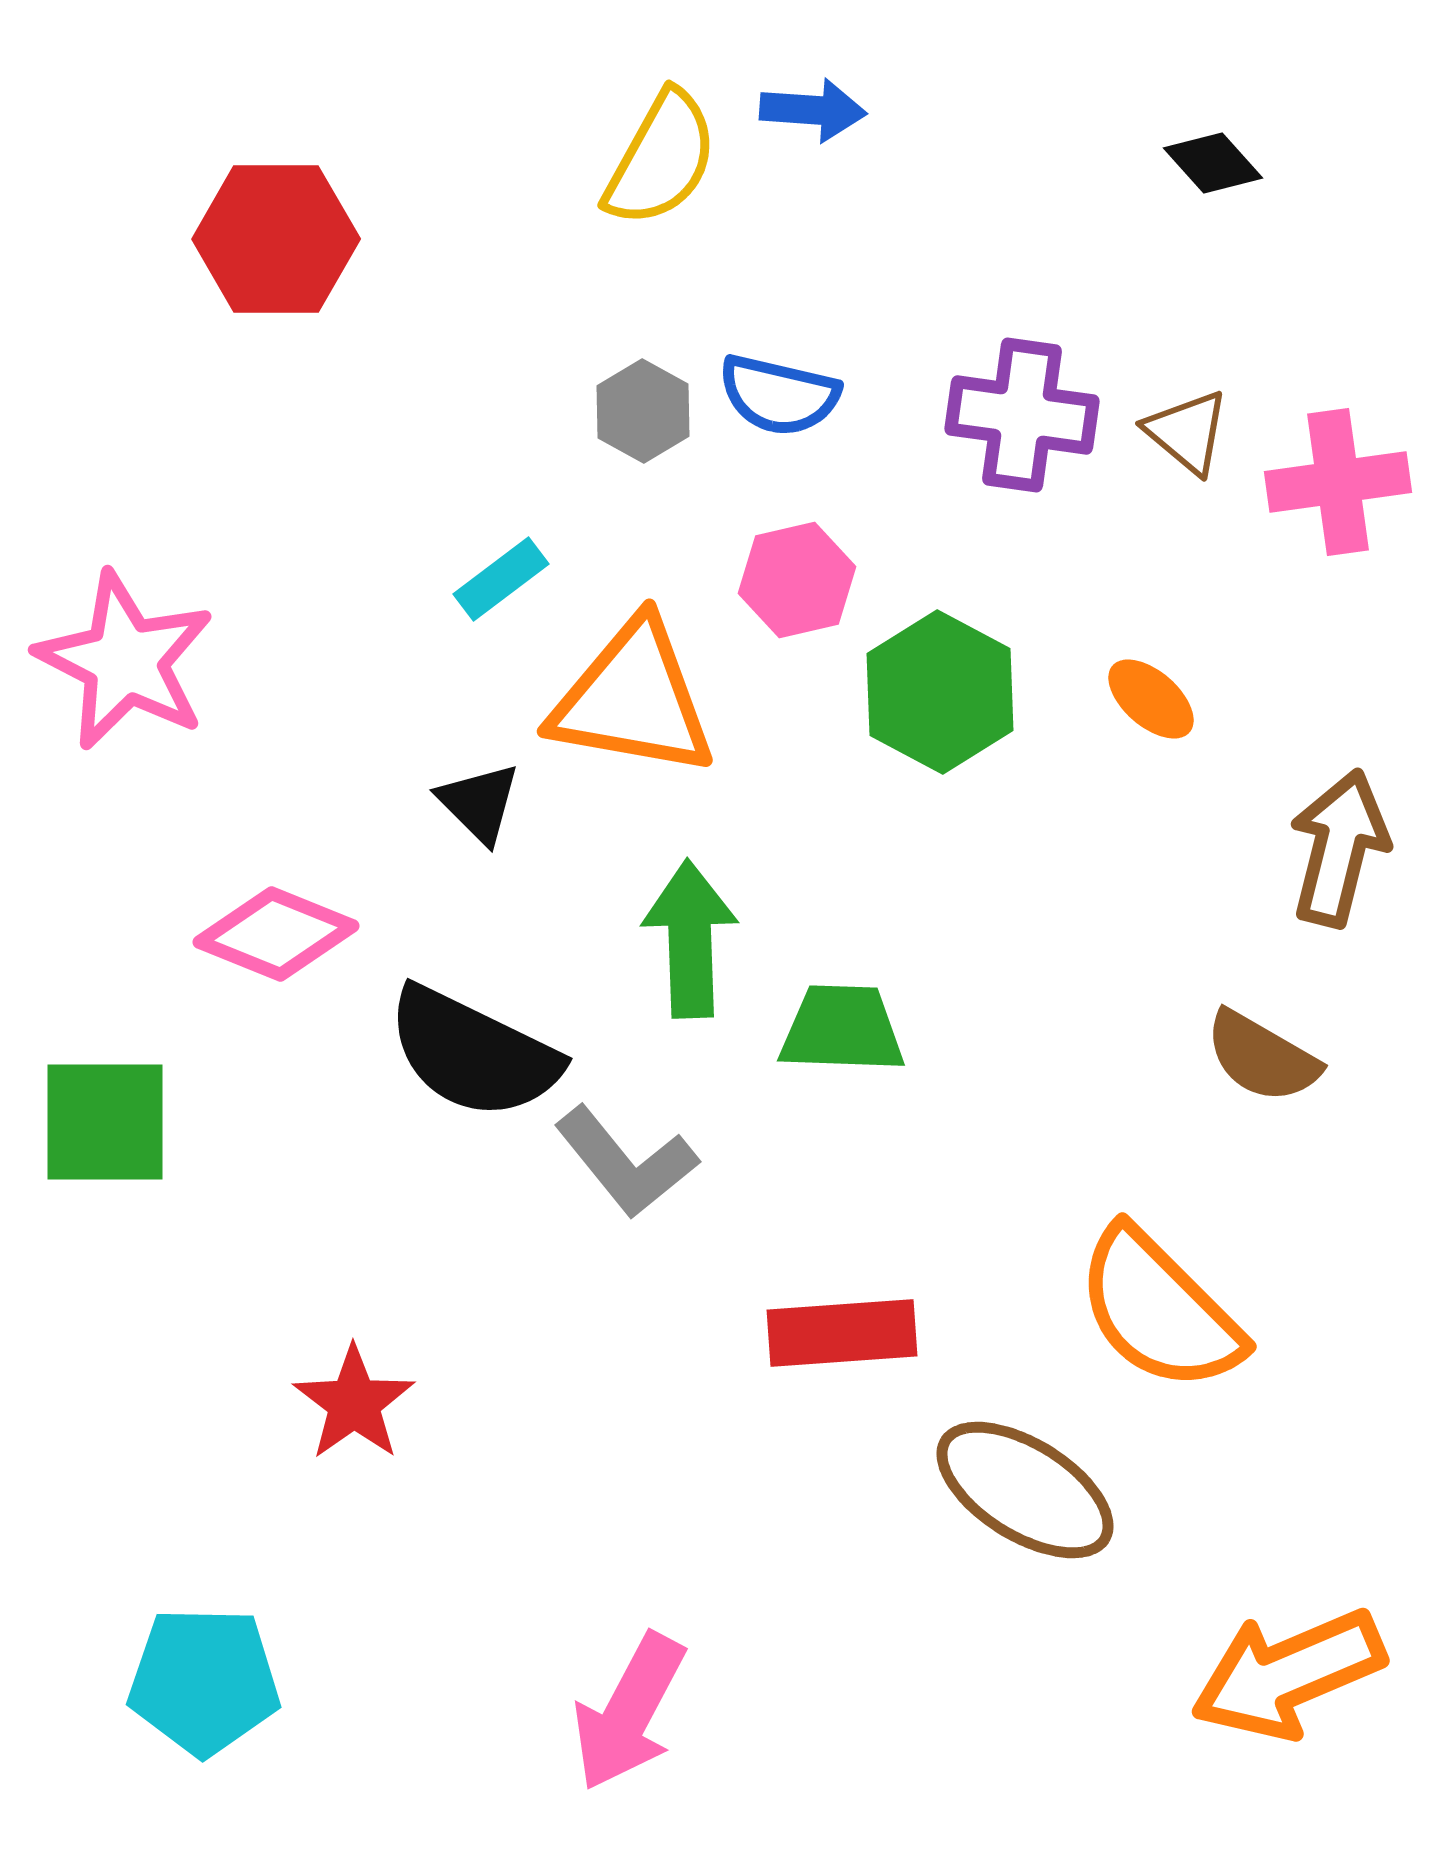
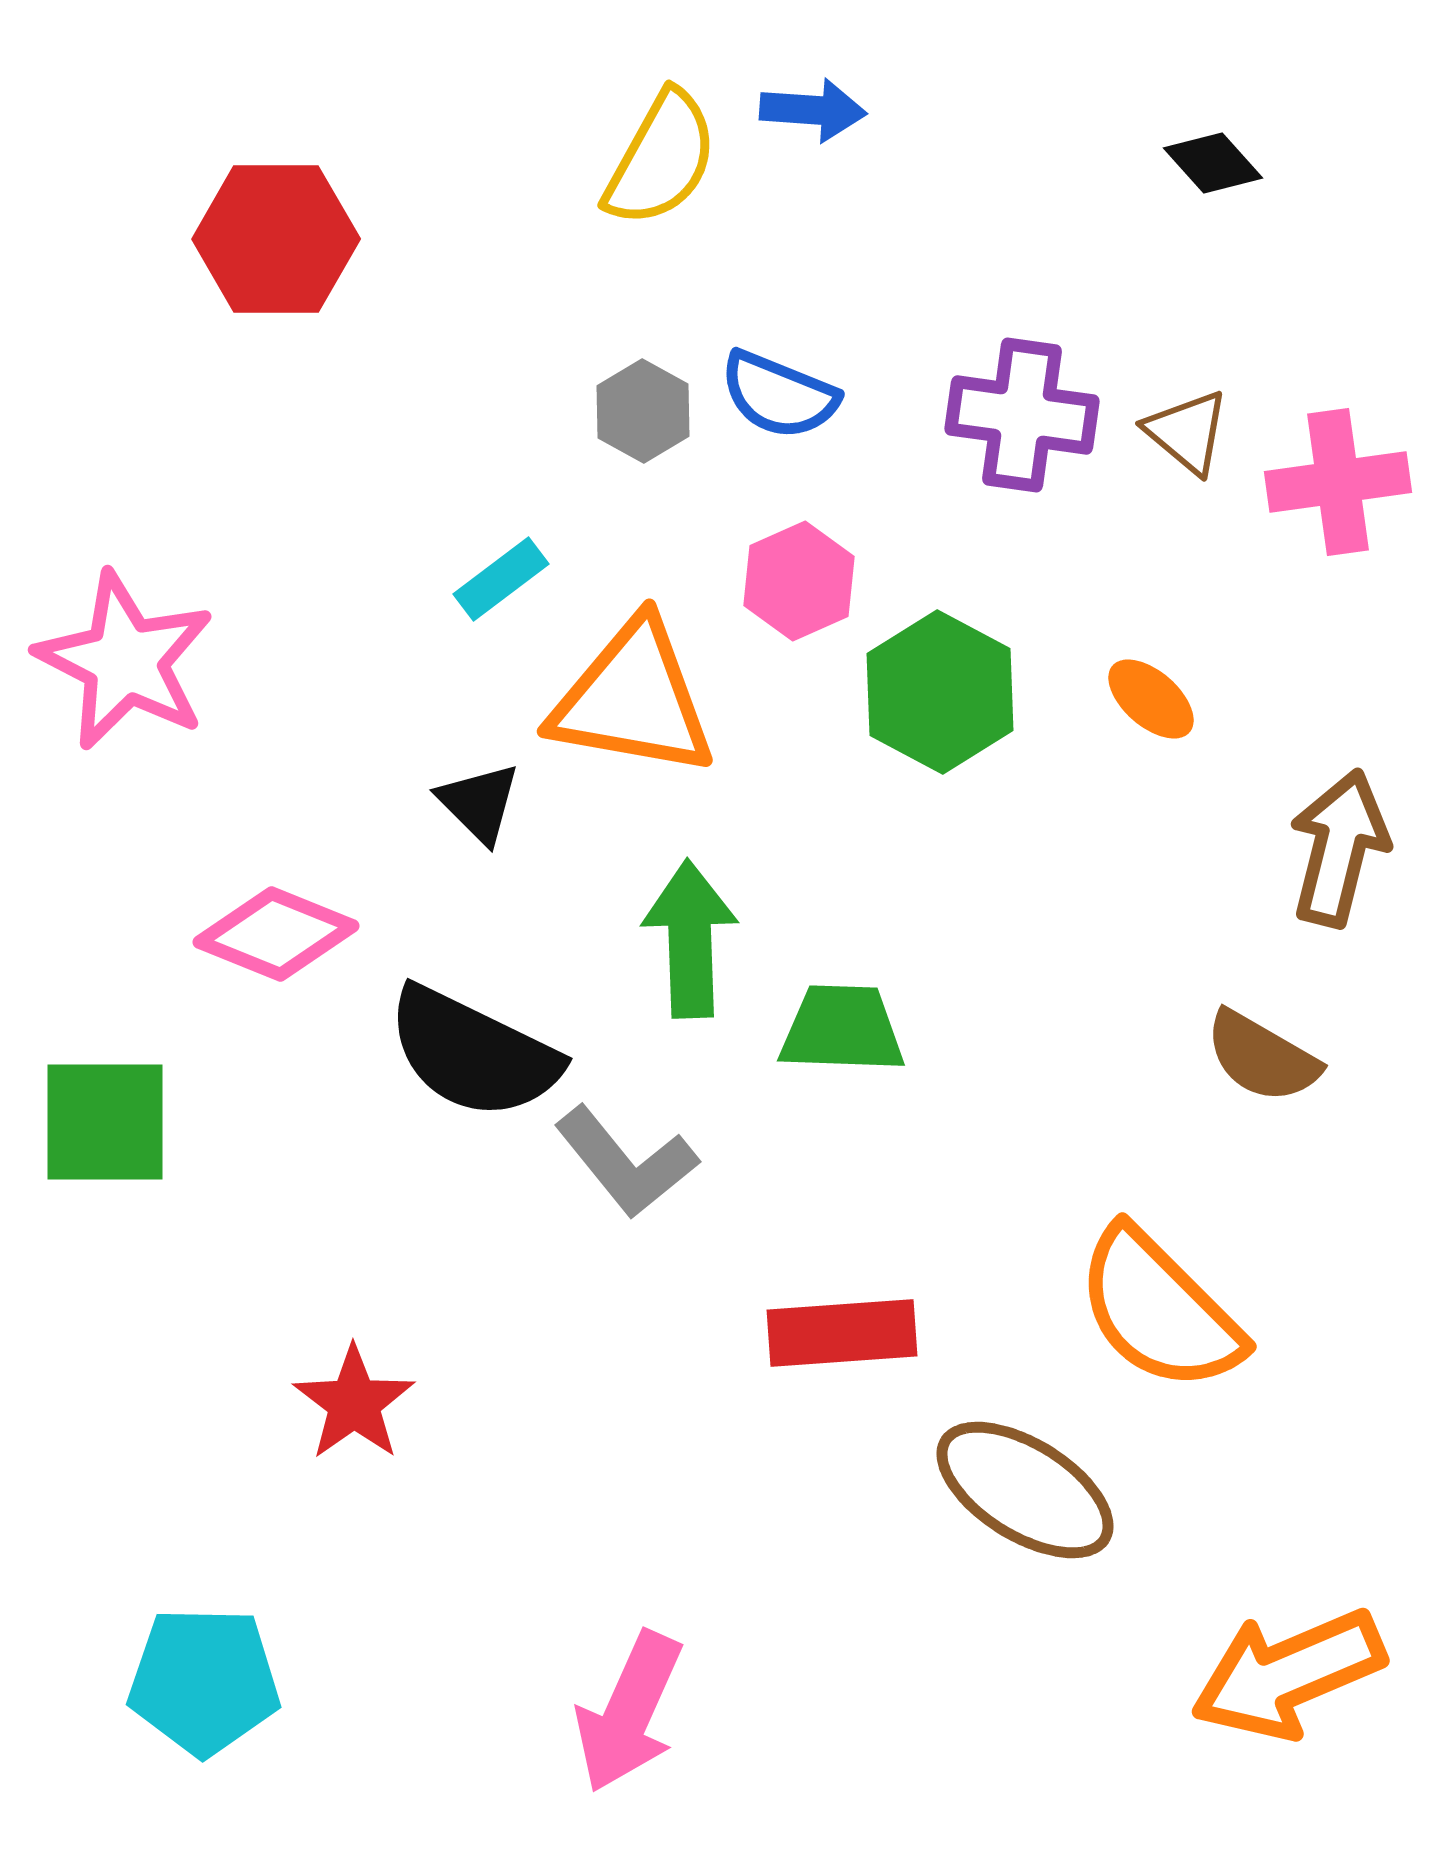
blue semicircle: rotated 9 degrees clockwise
pink hexagon: moved 2 px right, 1 px down; rotated 11 degrees counterclockwise
pink arrow: rotated 4 degrees counterclockwise
